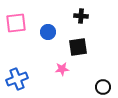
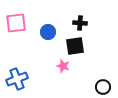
black cross: moved 1 px left, 7 px down
black square: moved 3 px left, 1 px up
pink star: moved 1 px right, 3 px up; rotated 24 degrees clockwise
